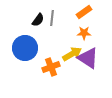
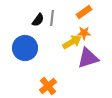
yellow arrow: moved 12 px up
purple triangle: rotated 50 degrees counterclockwise
orange cross: moved 3 px left, 19 px down; rotated 18 degrees counterclockwise
